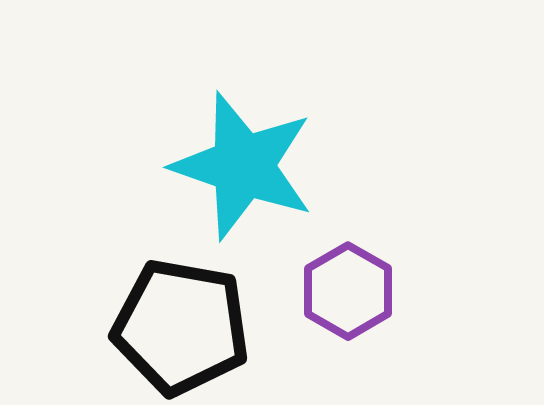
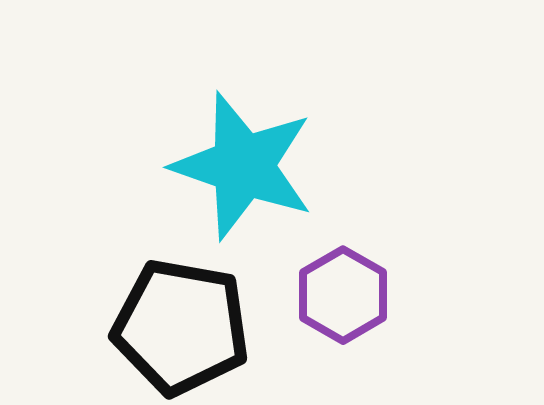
purple hexagon: moved 5 px left, 4 px down
